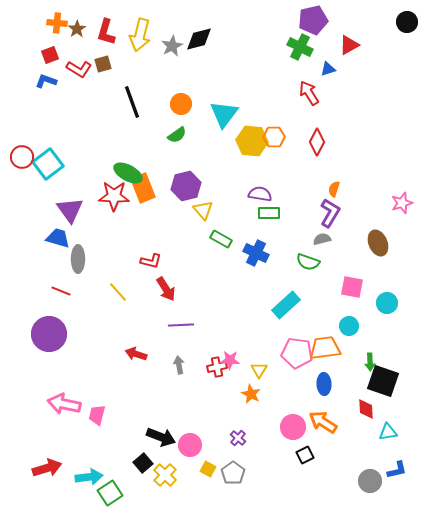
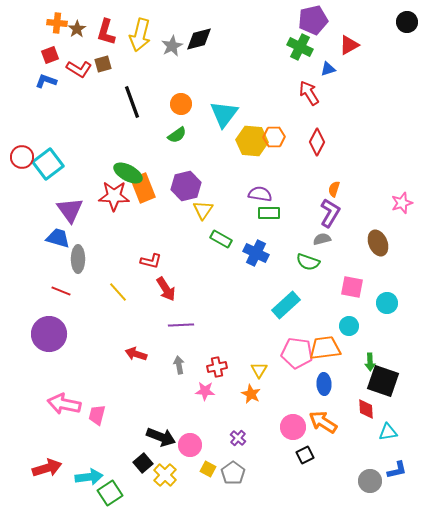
yellow triangle at (203, 210): rotated 15 degrees clockwise
pink star at (230, 360): moved 25 px left, 31 px down
